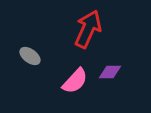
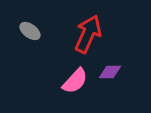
red arrow: moved 5 px down
gray ellipse: moved 25 px up
